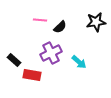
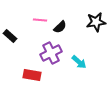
black rectangle: moved 4 px left, 24 px up
